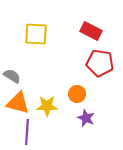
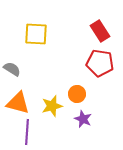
red rectangle: moved 9 px right; rotated 30 degrees clockwise
gray semicircle: moved 7 px up
yellow star: moved 5 px right; rotated 15 degrees counterclockwise
purple star: moved 3 px left, 1 px down
